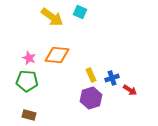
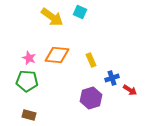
yellow rectangle: moved 15 px up
